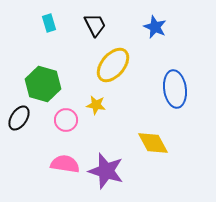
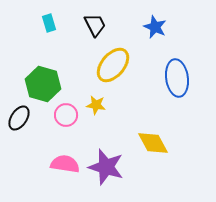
blue ellipse: moved 2 px right, 11 px up
pink circle: moved 5 px up
purple star: moved 4 px up
